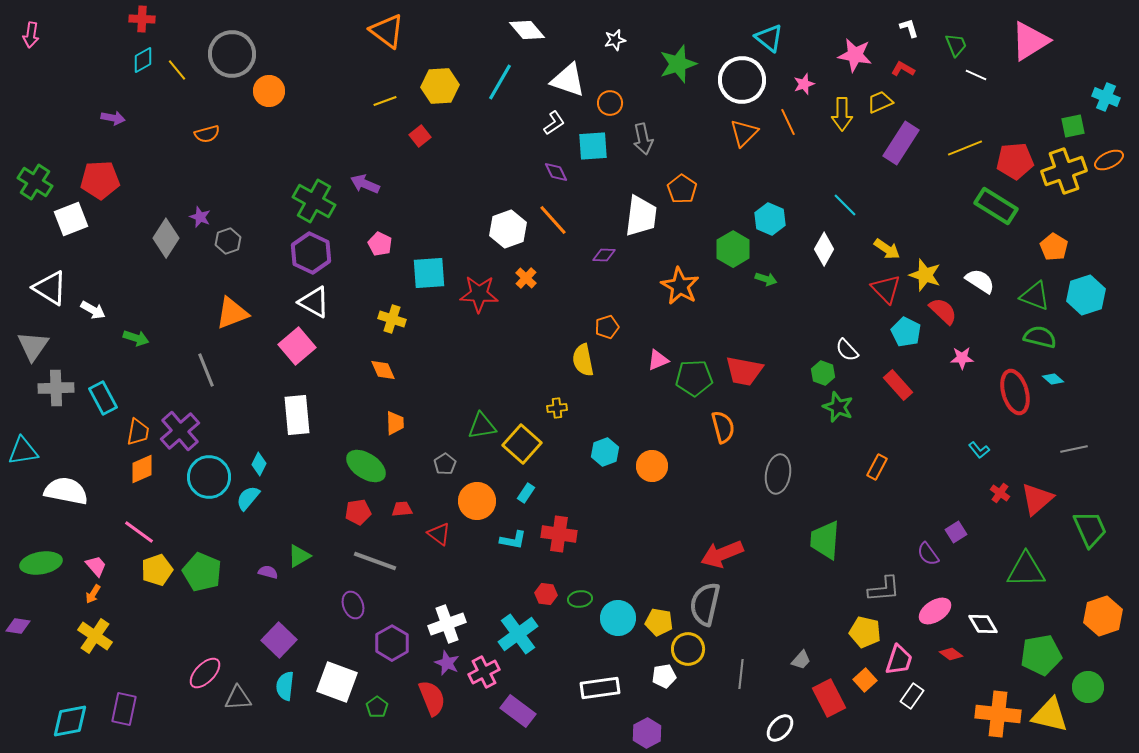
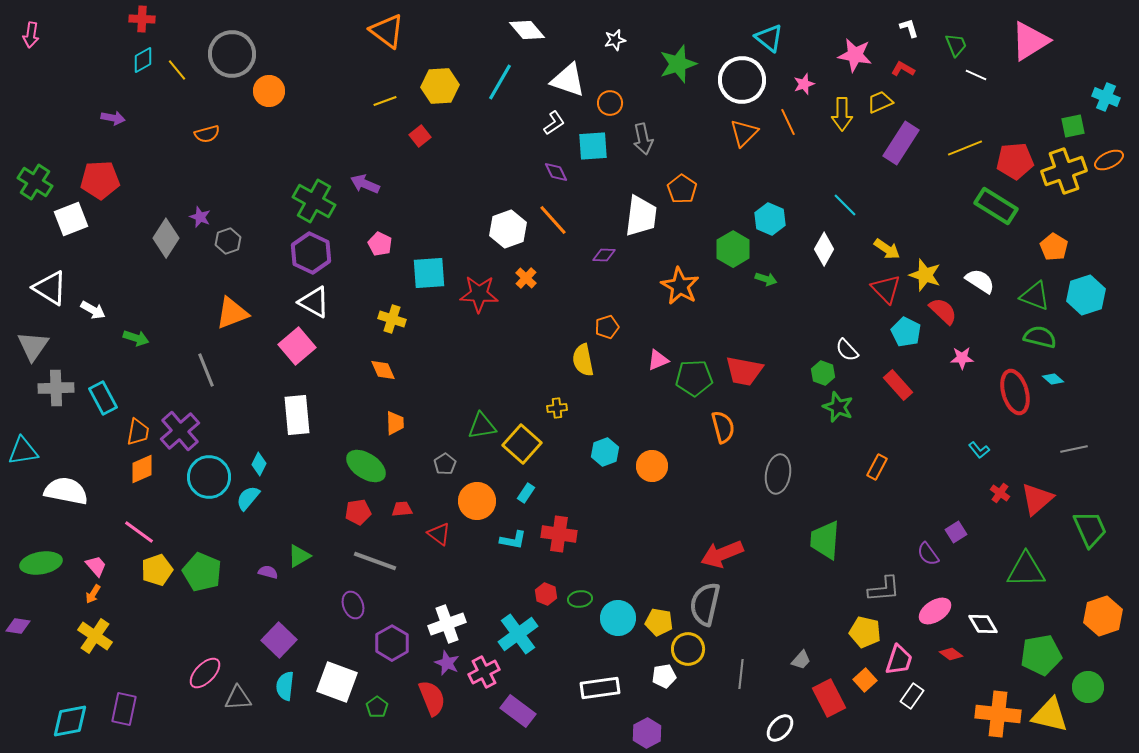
red hexagon at (546, 594): rotated 15 degrees clockwise
